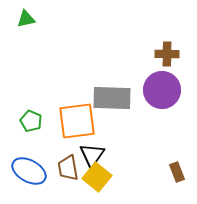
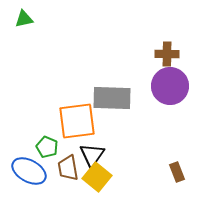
green triangle: moved 2 px left
purple circle: moved 8 px right, 4 px up
green pentagon: moved 16 px right, 26 px down
